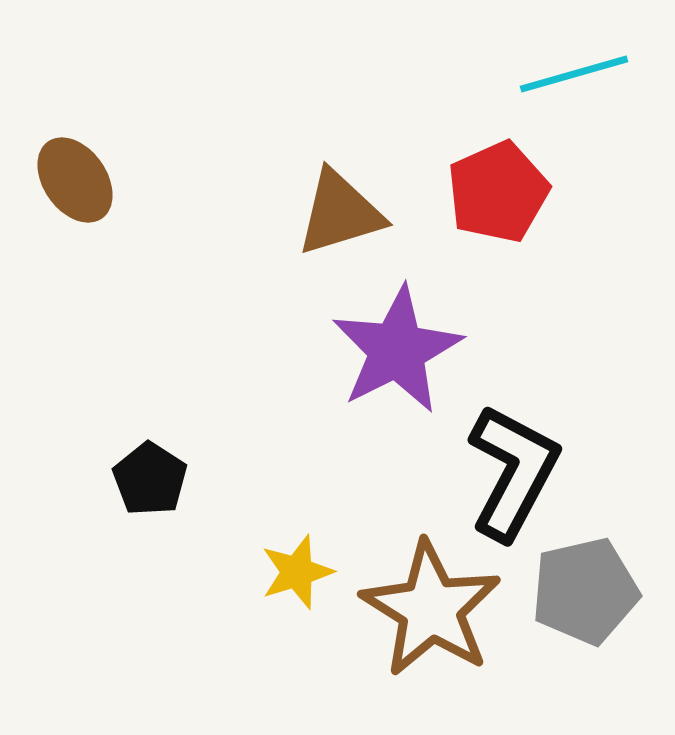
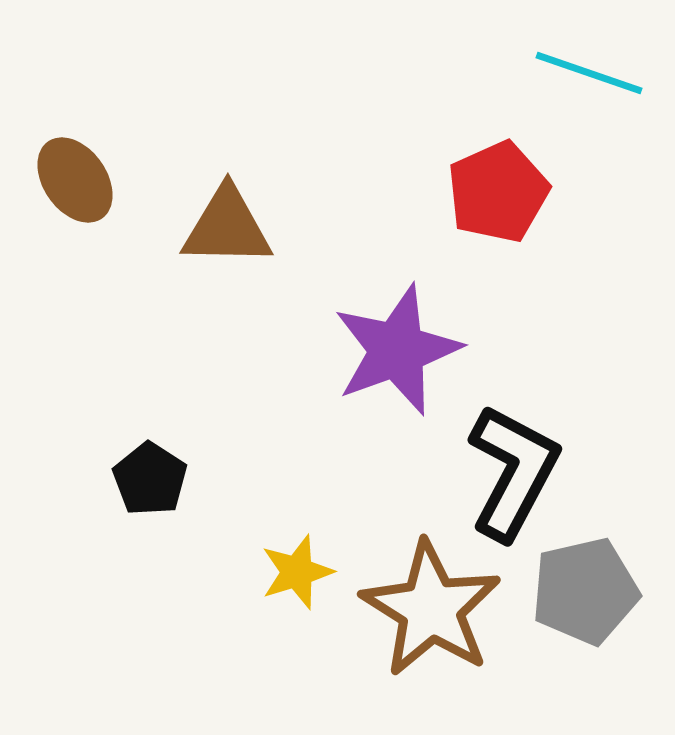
cyan line: moved 15 px right, 1 px up; rotated 35 degrees clockwise
brown triangle: moved 113 px left, 14 px down; rotated 18 degrees clockwise
purple star: rotated 7 degrees clockwise
